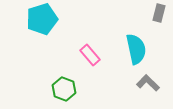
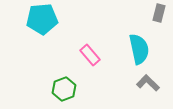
cyan pentagon: rotated 12 degrees clockwise
cyan semicircle: moved 3 px right
green hexagon: rotated 20 degrees clockwise
